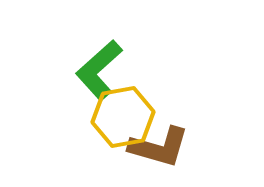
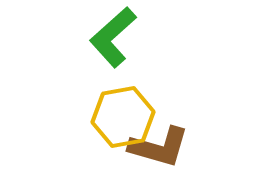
green L-shape: moved 14 px right, 33 px up
